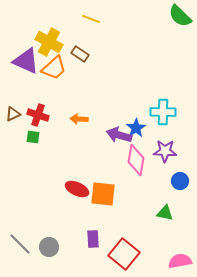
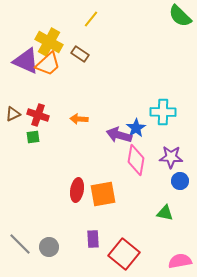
yellow line: rotated 72 degrees counterclockwise
orange trapezoid: moved 6 px left, 4 px up
green square: rotated 16 degrees counterclockwise
purple star: moved 6 px right, 6 px down
red ellipse: moved 1 px down; rotated 75 degrees clockwise
orange square: rotated 16 degrees counterclockwise
